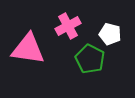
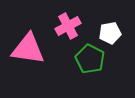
white pentagon: moved 1 px up; rotated 25 degrees counterclockwise
